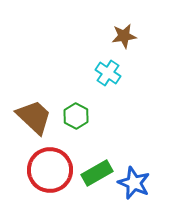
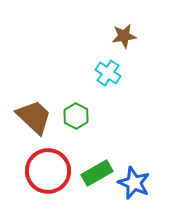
red circle: moved 2 px left, 1 px down
